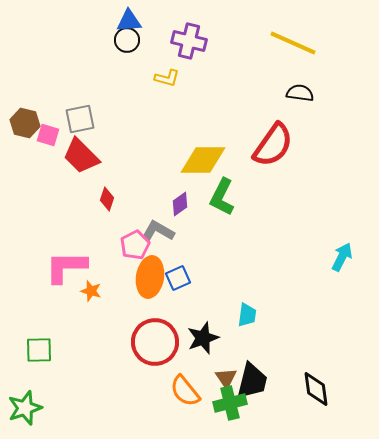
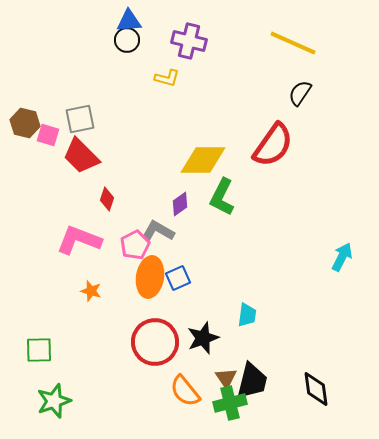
black semicircle: rotated 64 degrees counterclockwise
pink L-shape: moved 13 px right, 27 px up; rotated 21 degrees clockwise
green star: moved 29 px right, 7 px up
